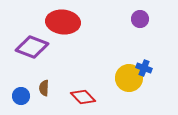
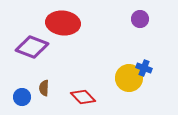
red ellipse: moved 1 px down
blue circle: moved 1 px right, 1 px down
